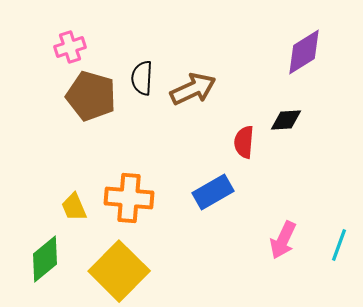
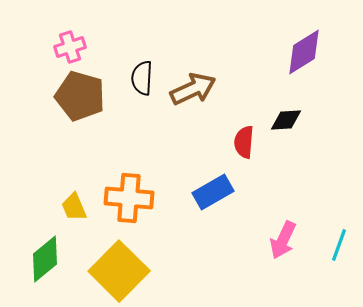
brown pentagon: moved 11 px left
